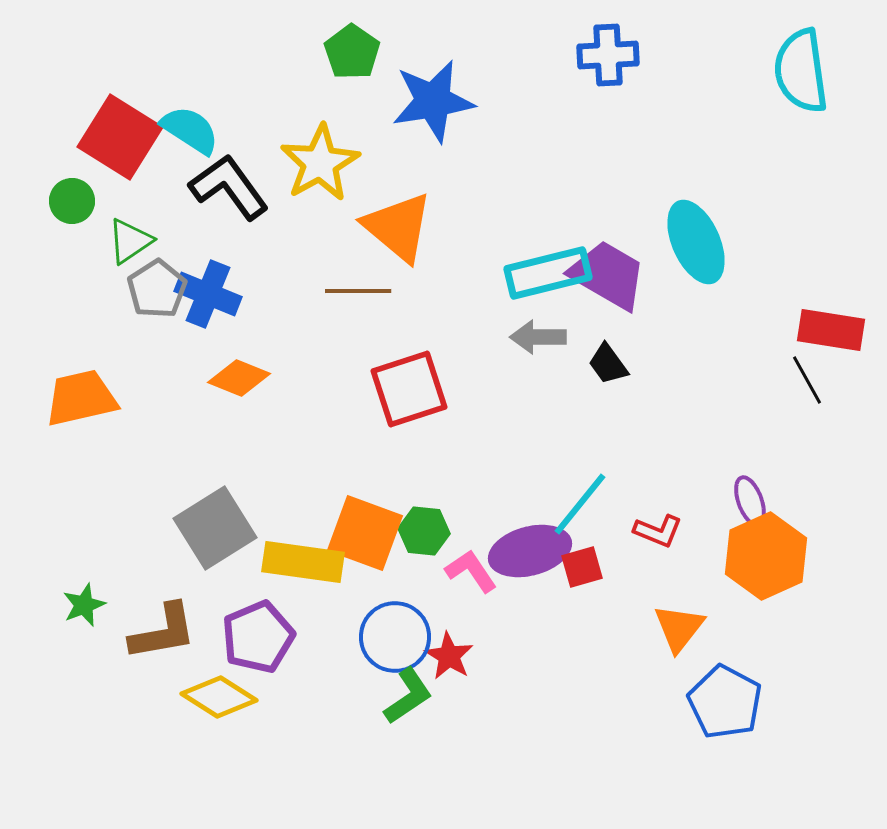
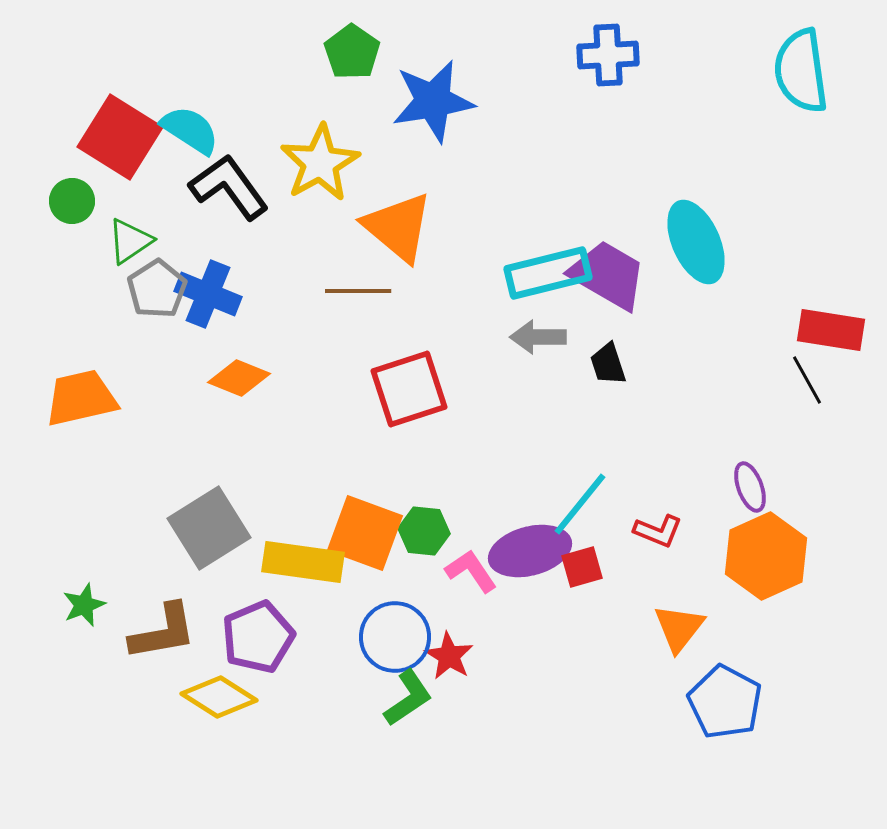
black trapezoid at (608, 364): rotated 18 degrees clockwise
purple ellipse at (750, 501): moved 14 px up
gray square at (215, 528): moved 6 px left
green L-shape at (408, 696): moved 2 px down
